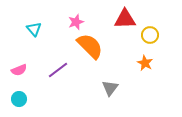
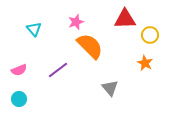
gray triangle: rotated 18 degrees counterclockwise
